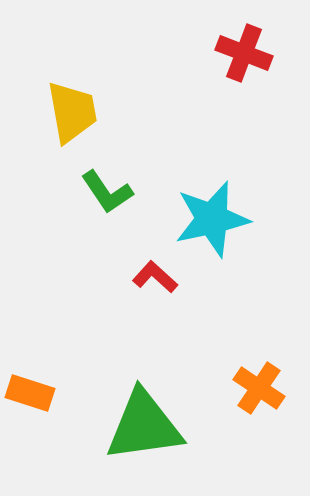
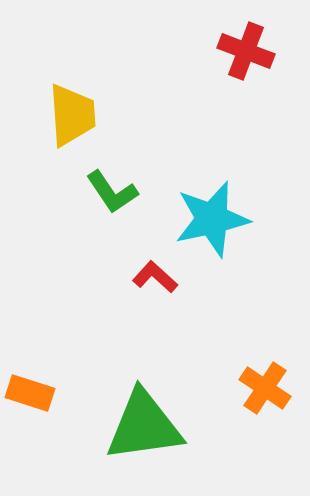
red cross: moved 2 px right, 2 px up
yellow trapezoid: moved 3 px down; rotated 6 degrees clockwise
green L-shape: moved 5 px right
orange cross: moved 6 px right
